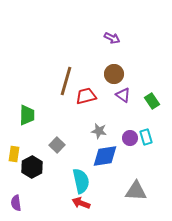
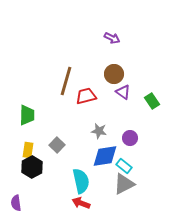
purple triangle: moved 3 px up
cyan rectangle: moved 22 px left, 29 px down; rotated 35 degrees counterclockwise
yellow rectangle: moved 14 px right, 4 px up
gray triangle: moved 12 px left, 7 px up; rotated 30 degrees counterclockwise
